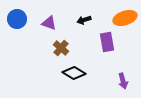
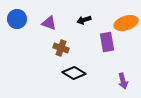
orange ellipse: moved 1 px right, 5 px down
brown cross: rotated 21 degrees counterclockwise
